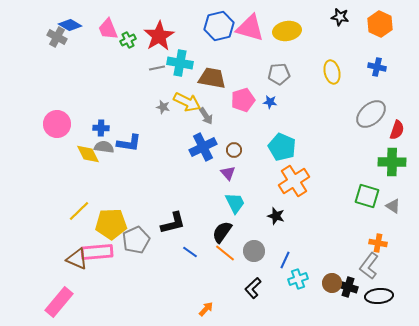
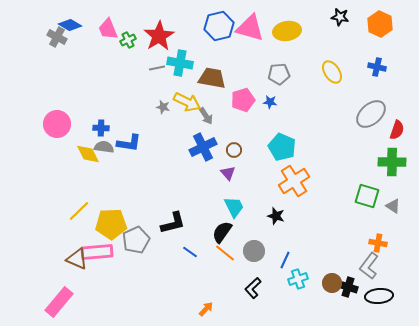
yellow ellipse at (332, 72): rotated 20 degrees counterclockwise
cyan trapezoid at (235, 203): moved 1 px left, 4 px down
